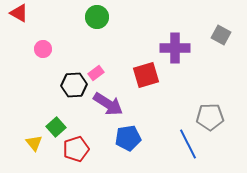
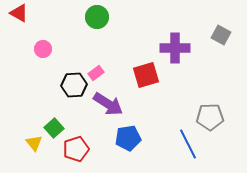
green square: moved 2 px left, 1 px down
